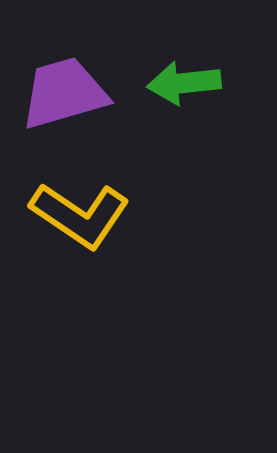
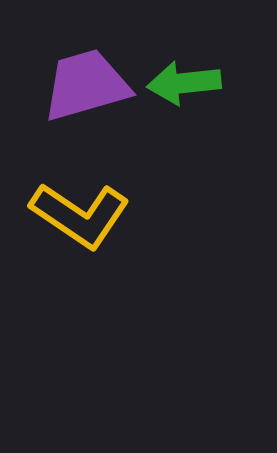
purple trapezoid: moved 22 px right, 8 px up
